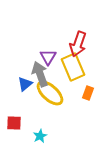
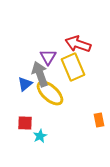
red arrow: rotated 90 degrees clockwise
orange rectangle: moved 11 px right, 27 px down; rotated 32 degrees counterclockwise
red square: moved 11 px right
